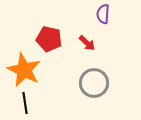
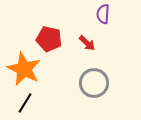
orange star: moved 1 px up
black line: rotated 40 degrees clockwise
